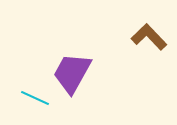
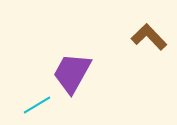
cyan line: moved 2 px right, 7 px down; rotated 56 degrees counterclockwise
